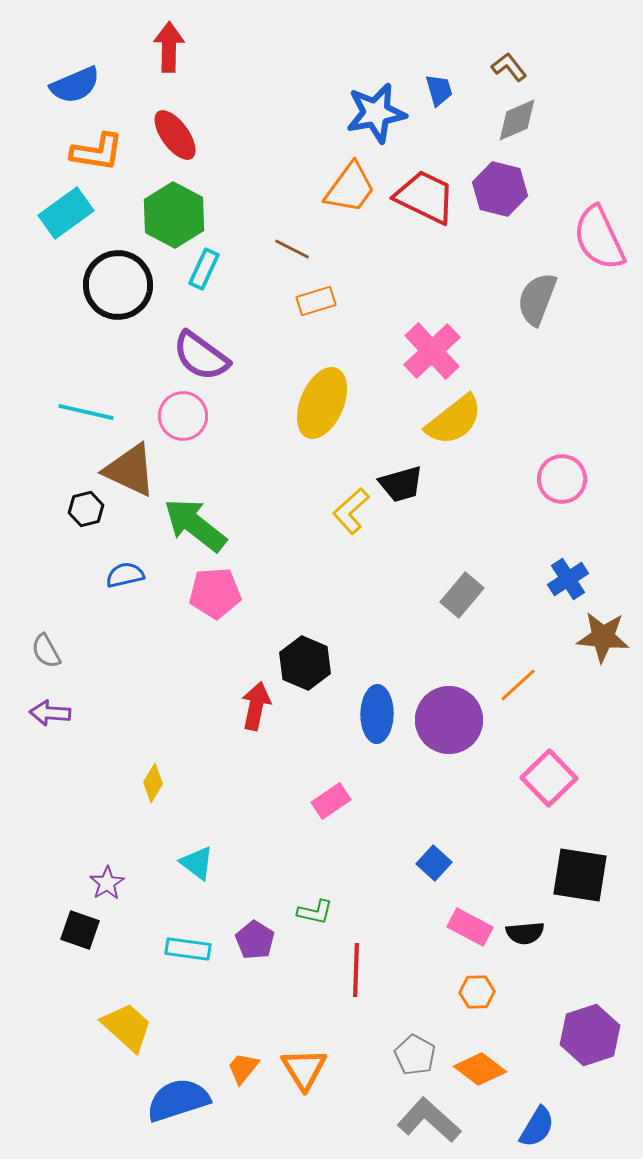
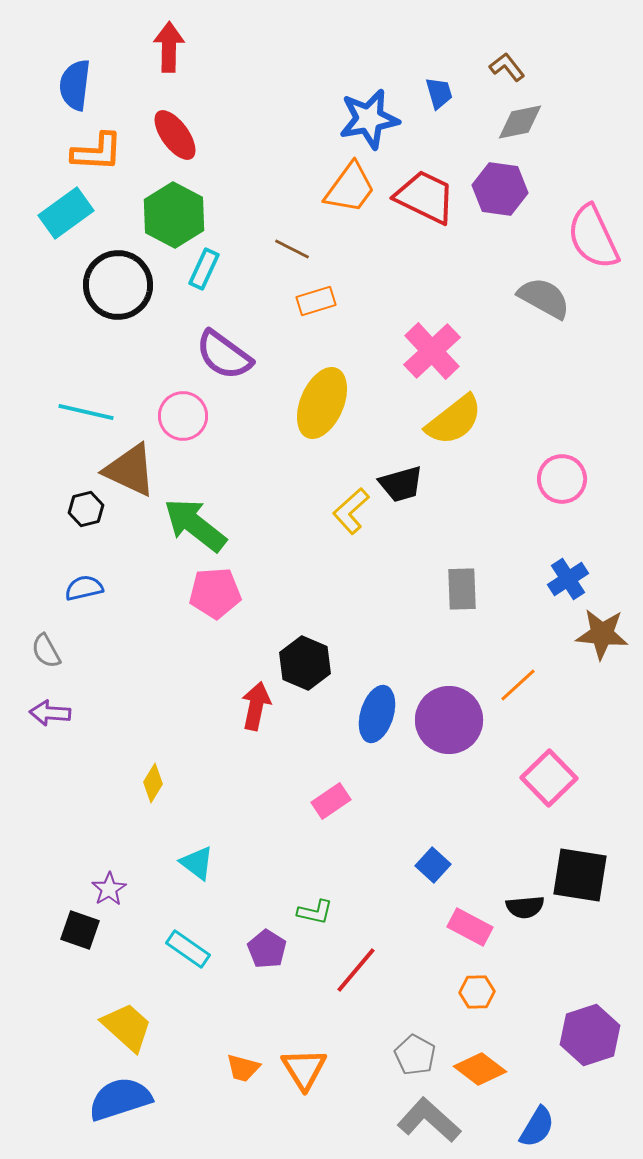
brown L-shape at (509, 67): moved 2 px left
blue semicircle at (75, 85): rotated 120 degrees clockwise
blue trapezoid at (439, 90): moved 3 px down
blue star at (376, 113): moved 7 px left, 6 px down
gray diamond at (517, 120): moved 3 px right, 2 px down; rotated 12 degrees clockwise
orange L-shape at (97, 152): rotated 6 degrees counterclockwise
purple hexagon at (500, 189): rotated 6 degrees counterclockwise
pink semicircle at (599, 238): moved 6 px left, 1 px up
gray semicircle at (537, 299): moved 7 px right, 1 px up; rotated 98 degrees clockwise
purple semicircle at (201, 356): moved 23 px right, 1 px up
blue semicircle at (125, 575): moved 41 px left, 13 px down
gray rectangle at (462, 595): moved 6 px up; rotated 42 degrees counterclockwise
brown star at (603, 637): moved 1 px left, 3 px up
blue ellipse at (377, 714): rotated 16 degrees clockwise
blue square at (434, 863): moved 1 px left, 2 px down
purple star at (107, 883): moved 2 px right, 6 px down
black semicircle at (525, 933): moved 26 px up
purple pentagon at (255, 940): moved 12 px right, 9 px down
cyan rectangle at (188, 949): rotated 27 degrees clockwise
red line at (356, 970): rotated 38 degrees clockwise
orange trapezoid at (243, 1068): rotated 114 degrees counterclockwise
blue semicircle at (178, 1100): moved 58 px left, 1 px up
